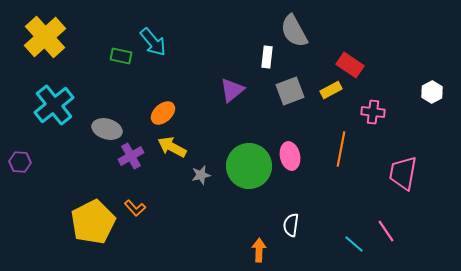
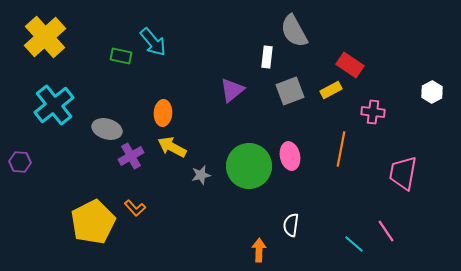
orange ellipse: rotated 45 degrees counterclockwise
